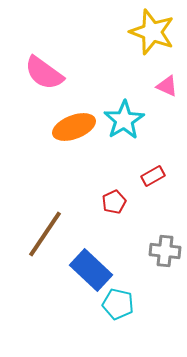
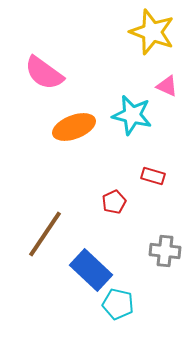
cyan star: moved 8 px right, 5 px up; rotated 27 degrees counterclockwise
red rectangle: rotated 45 degrees clockwise
